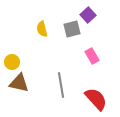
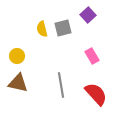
gray square: moved 9 px left, 1 px up
yellow circle: moved 5 px right, 6 px up
brown triangle: moved 1 px left
red semicircle: moved 5 px up
